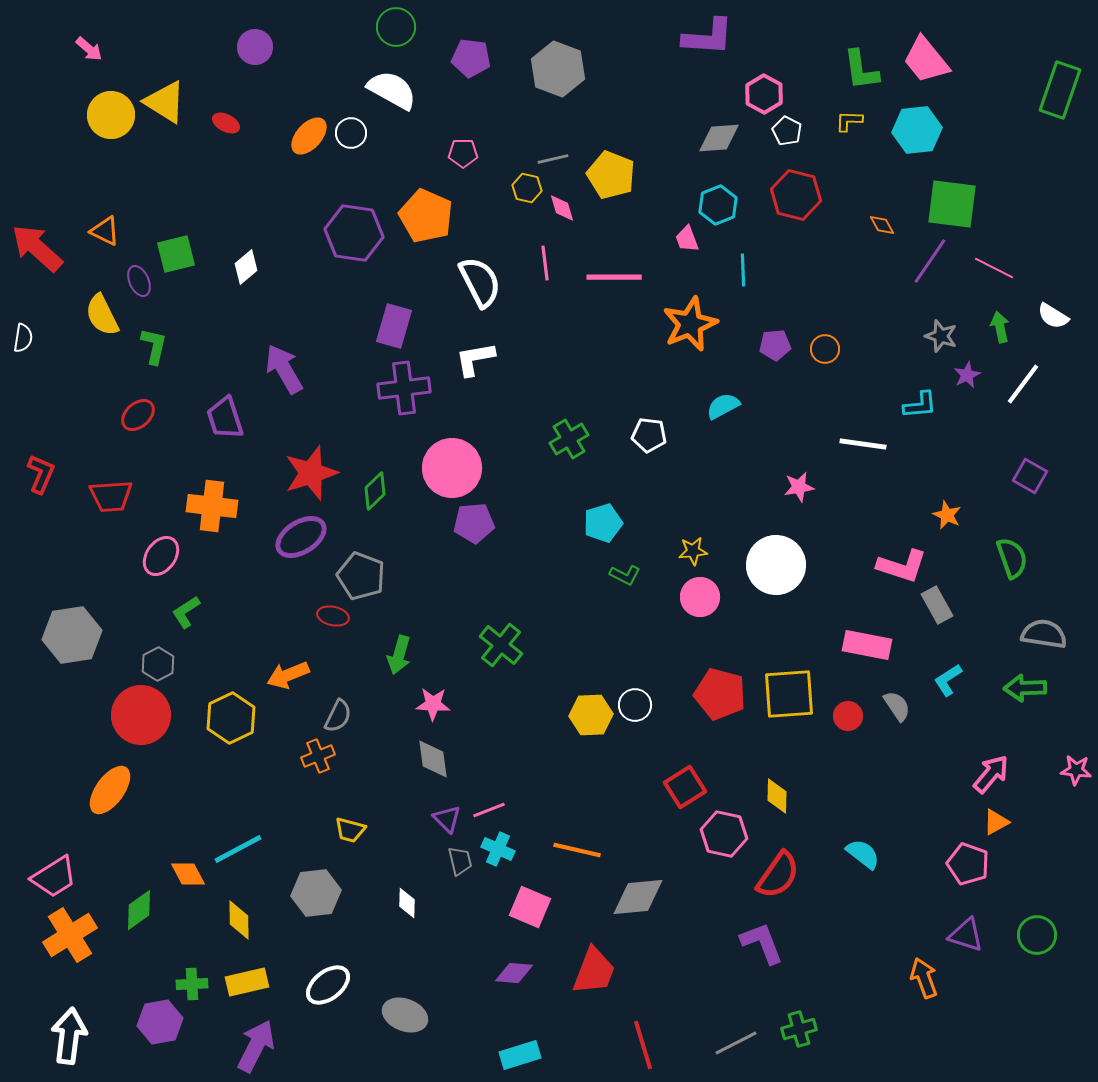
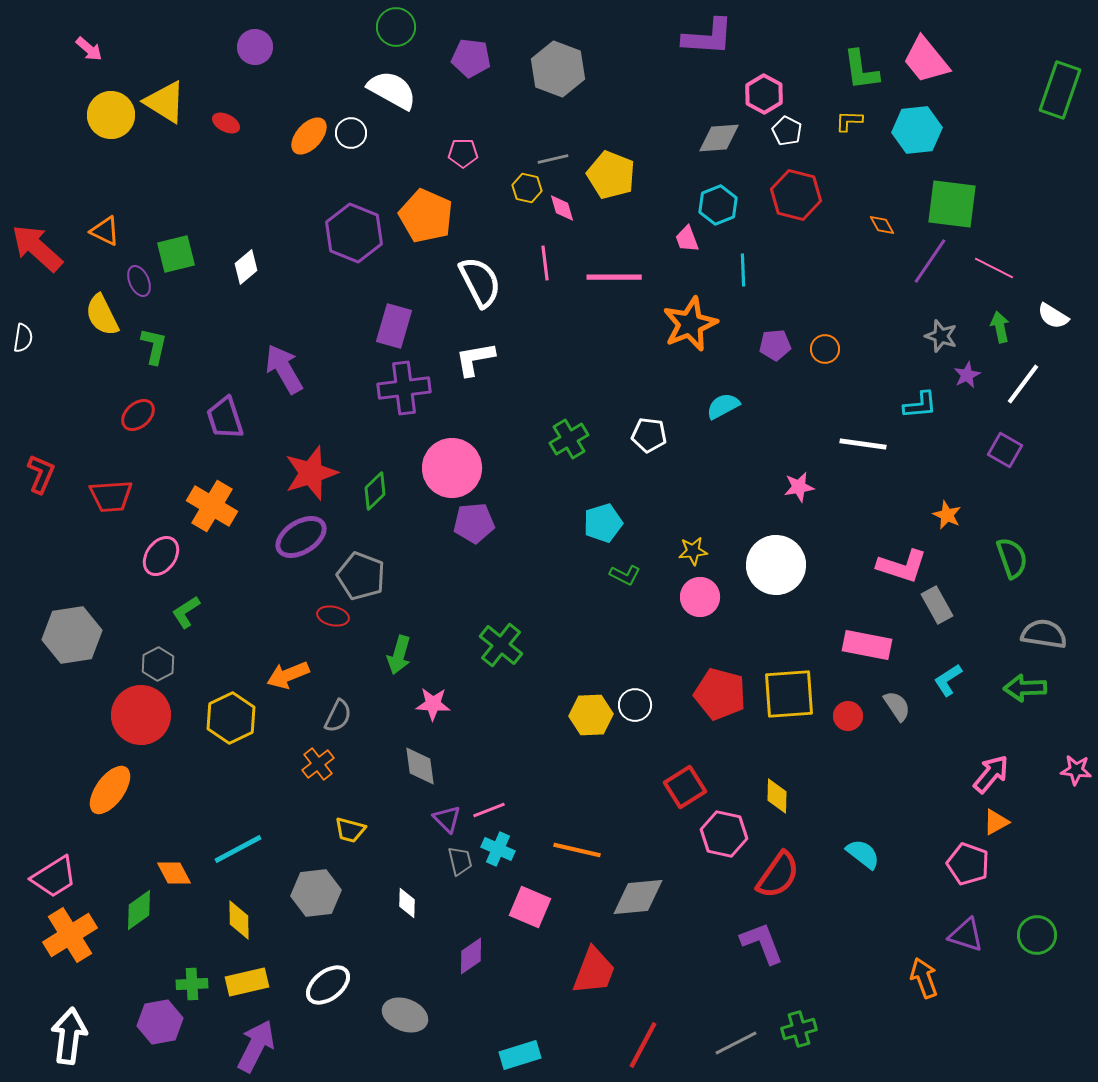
purple hexagon at (354, 233): rotated 14 degrees clockwise
purple square at (1030, 476): moved 25 px left, 26 px up
orange cross at (212, 506): rotated 24 degrees clockwise
orange cross at (318, 756): moved 8 px down; rotated 16 degrees counterclockwise
gray diamond at (433, 759): moved 13 px left, 7 px down
orange diamond at (188, 874): moved 14 px left, 1 px up
purple diamond at (514, 973): moved 43 px left, 17 px up; rotated 39 degrees counterclockwise
red line at (643, 1045): rotated 45 degrees clockwise
